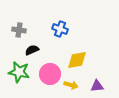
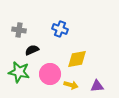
yellow diamond: moved 1 px up
